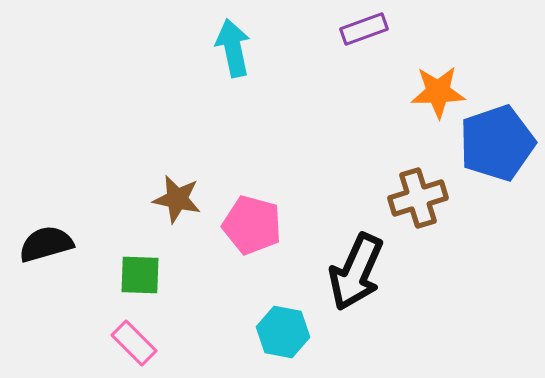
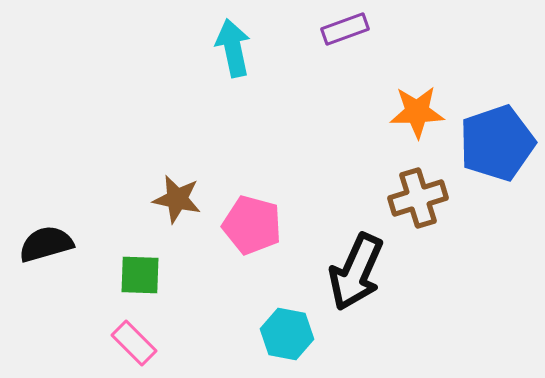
purple rectangle: moved 19 px left
orange star: moved 21 px left, 20 px down
cyan hexagon: moved 4 px right, 2 px down
